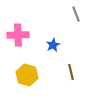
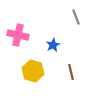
gray line: moved 3 px down
pink cross: rotated 15 degrees clockwise
yellow hexagon: moved 6 px right, 4 px up
